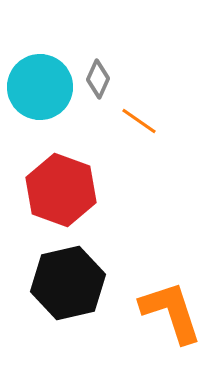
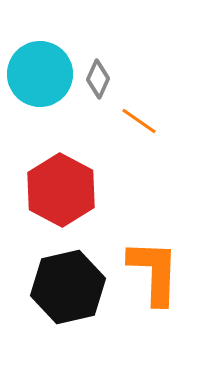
cyan circle: moved 13 px up
red hexagon: rotated 8 degrees clockwise
black hexagon: moved 4 px down
orange L-shape: moved 17 px left, 40 px up; rotated 20 degrees clockwise
